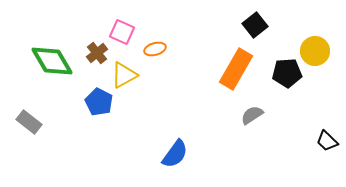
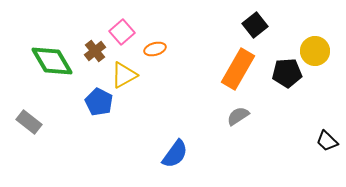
pink square: rotated 25 degrees clockwise
brown cross: moved 2 px left, 2 px up
orange rectangle: moved 2 px right
gray semicircle: moved 14 px left, 1 px down
